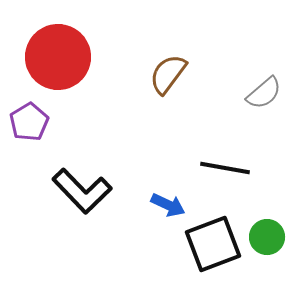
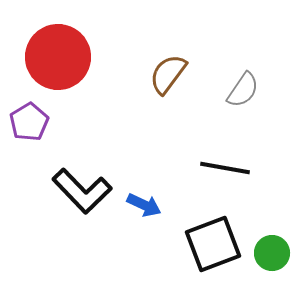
gray semicircle: moved 21 px left, 3 px up; rotated 15 degrees counterclockwise
blue arrow: moved 24 px left
green circle: moved 5 px right, 16 px down
